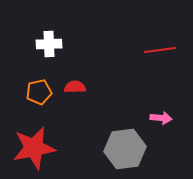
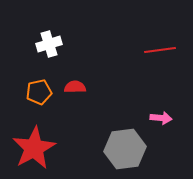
white cross: rotated 15 degrees counterclockwise
red star: rotated 18 degrees counterclockwise
